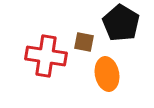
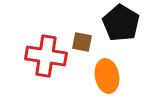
brown square: moved 2 px left
orange ellipse: moved 2 px down
